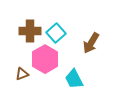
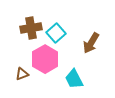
brown cross: moved 1 px right, 3 px up; rotated 10 degrees counterclockwise
